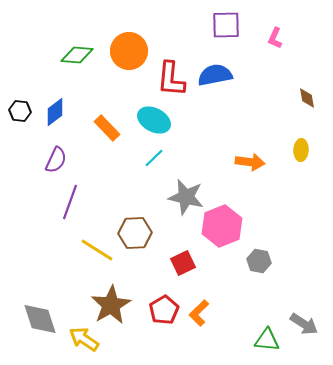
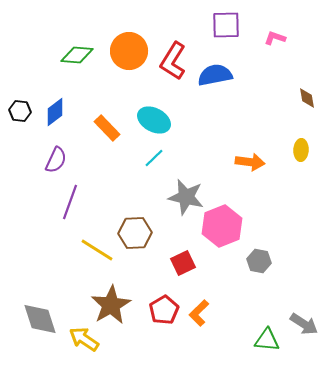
pink L-shape: rotated 85 degrees clockwise
red L-shape: moved 2 px right, 18 px up; rotated 27 degrees clockwise
